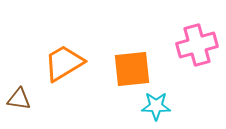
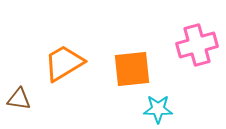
cyan star: moved 2 px right, 3 px down
